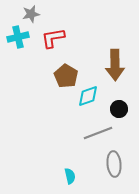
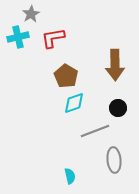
gray star: rotated 18 degrees counterclockwise
cyan diamond: moved 14 px left, 7 px down
black circle: moved 1 px left, 1 px up
gray line: moved 3 px left, 2 px up
gray ellipse: moved 4 px up
